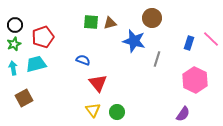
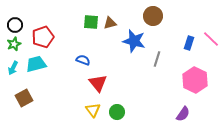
brown circle: moved 1 px right, 2 px up
cyan arrow: rotated 144 degrees counterclockwise
